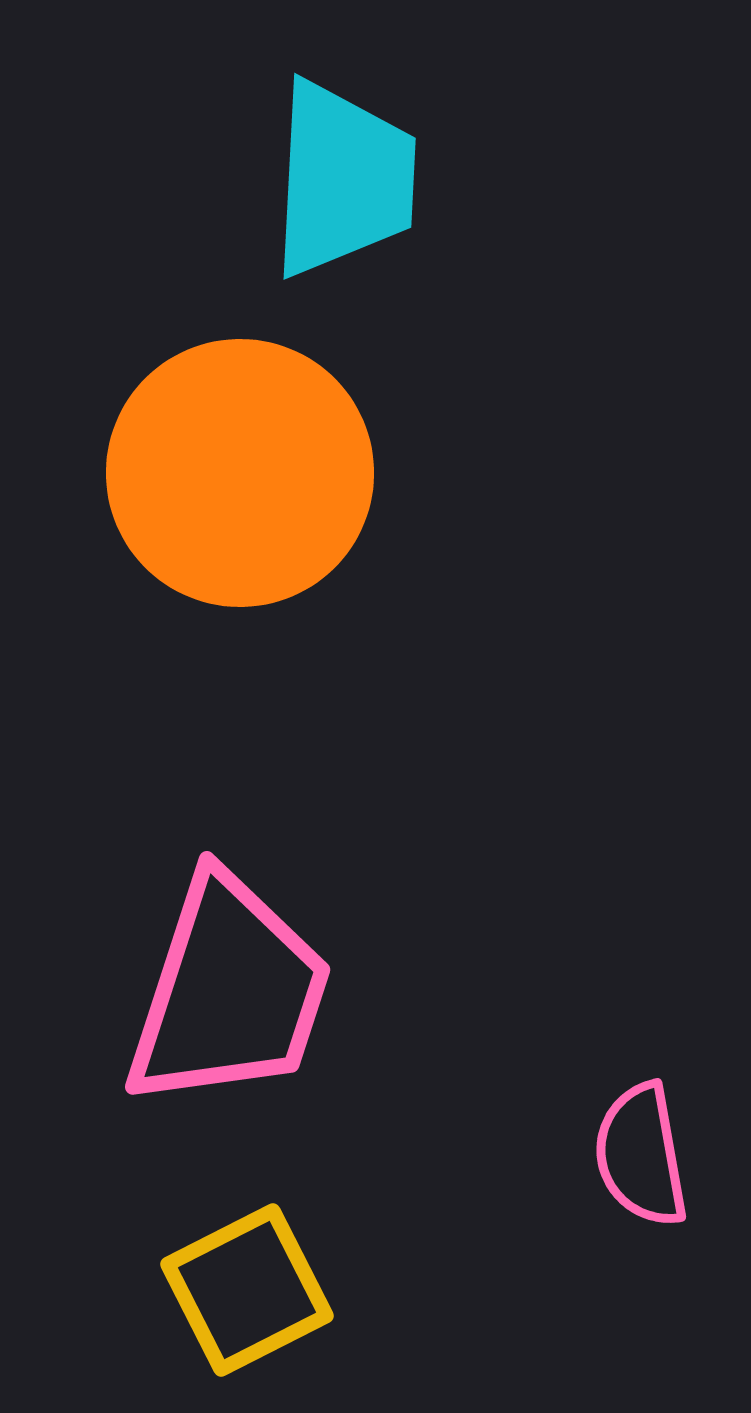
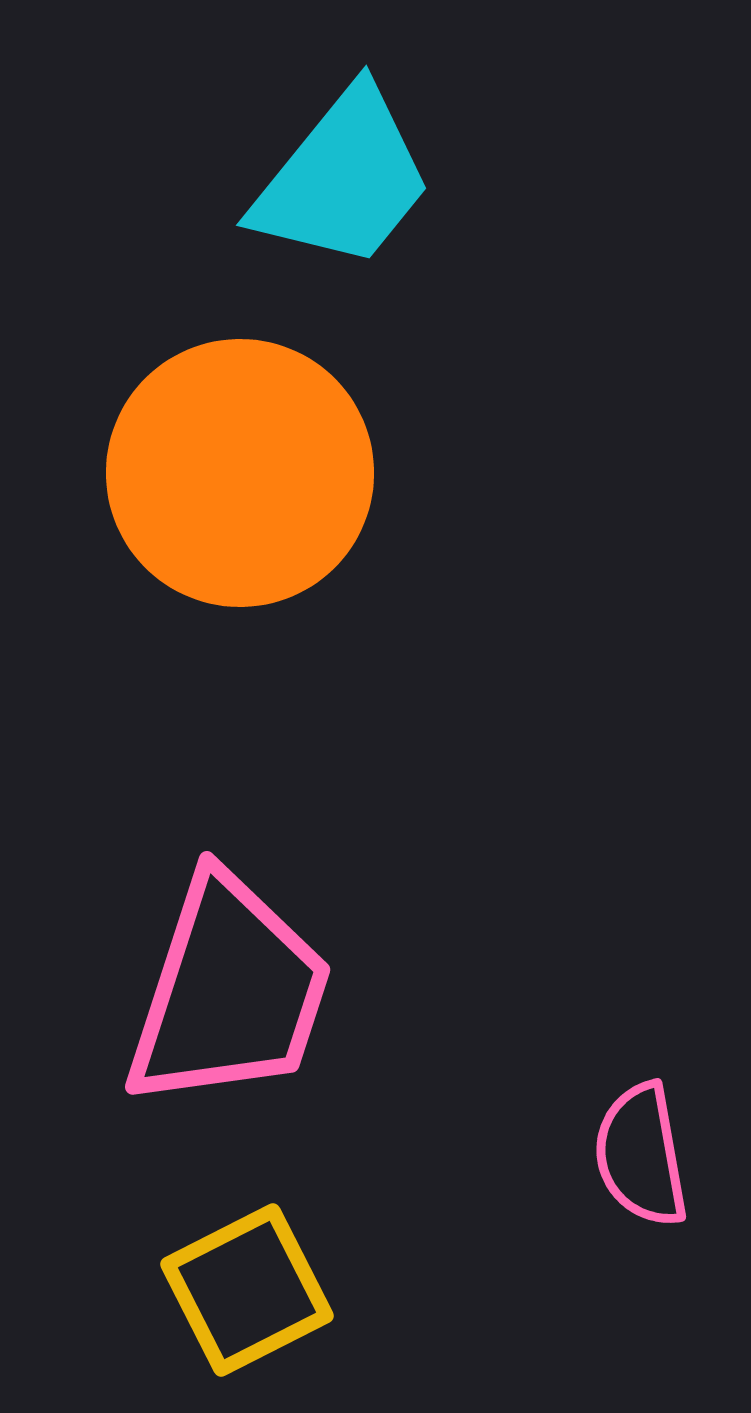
cyan trapezoid: rotated 36 degrees clockwise
